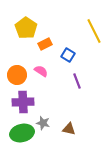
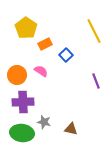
blue square: moved 2 px left; rotated 16 degrees clockwise
purple line: moved 19 px right
gray star: moved 1 px right, 1 px up
brown triangle: moved 2 px right
green ellipse: rotated 20 degrees clockwise
